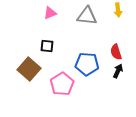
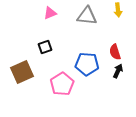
black square: moved 2 px left, 1 px down; rotated 24 degrees counterclockwise
red semicircle: moved 1 px left
brown square: moved 7 px left, 3 px down; rotated 25 degrees clockwise
